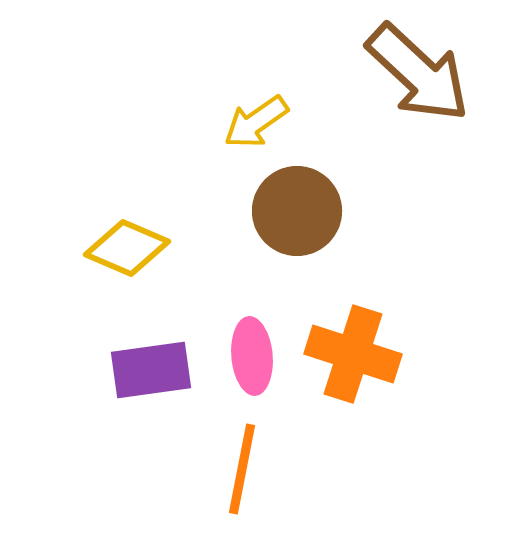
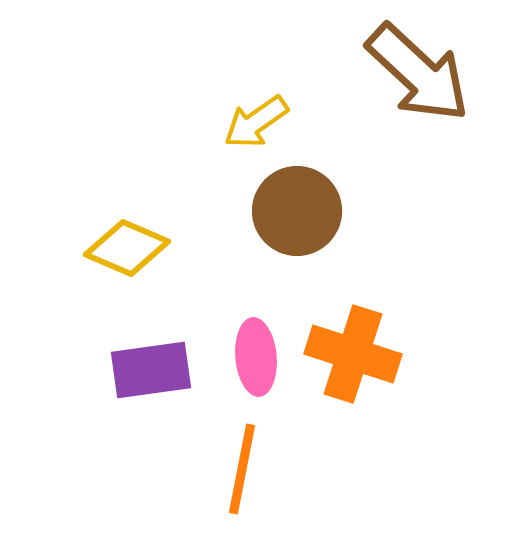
pink ellipse: moved 4 px right, 1 px down
